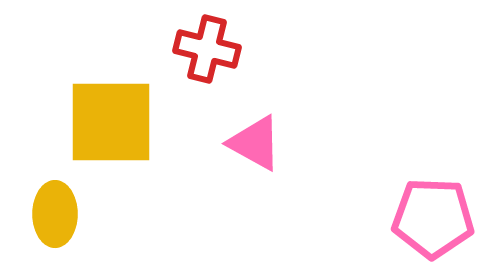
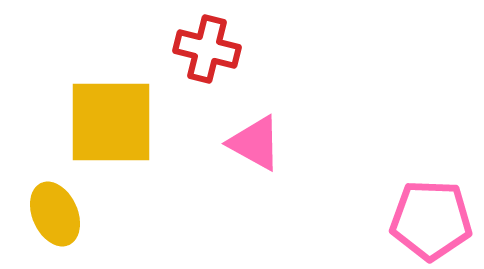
yellow ellipse: rotated 24 degrees counterclockwise
pink pentagon: moved 2 px left, 2 px down
